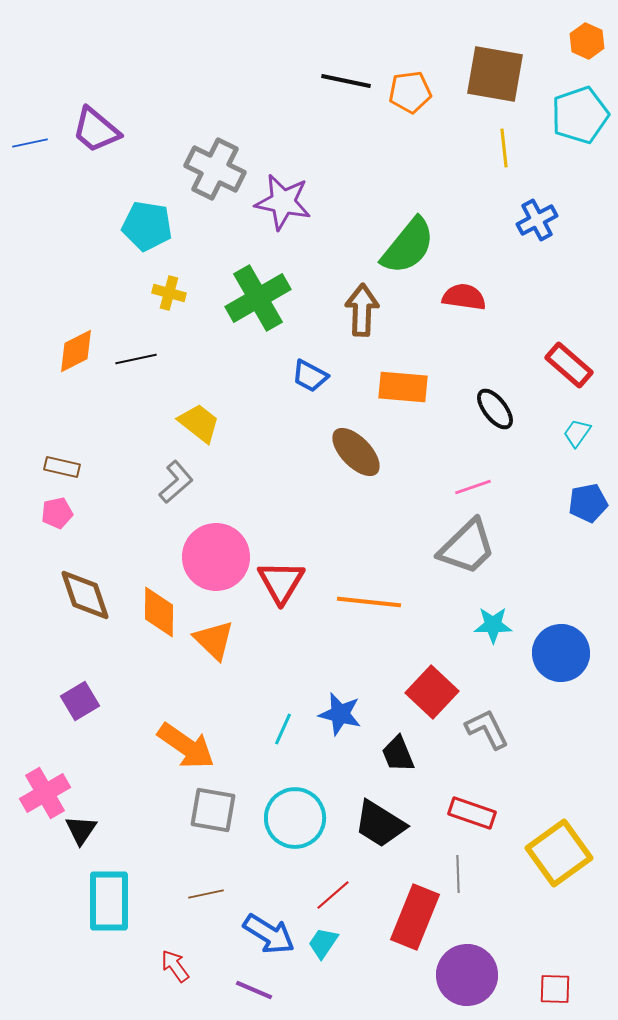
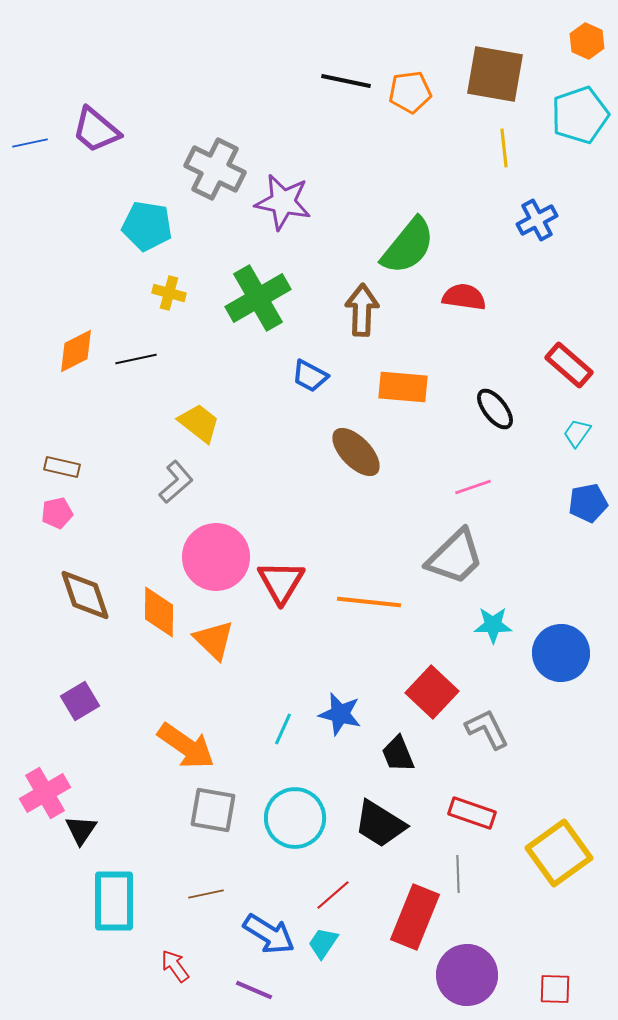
gray trapezoid at (467, 547): moved 12 px left, 10 px down
cyan rectangle at (109, 901): moved 5 px right
